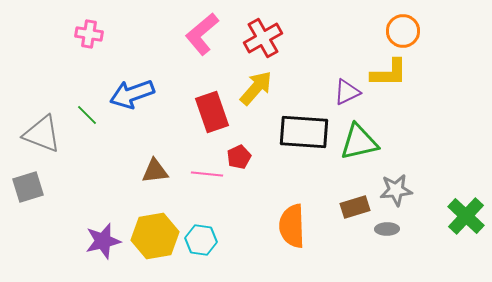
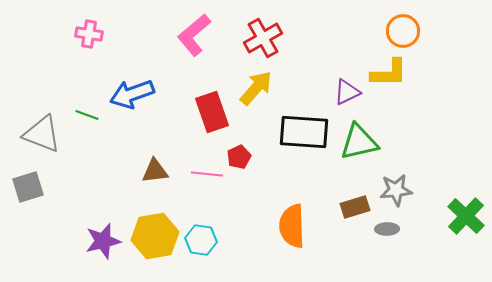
pink L-shape: moved 8 px left, 1 px down
green line: rotated 25 degrees counterclockwise
